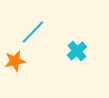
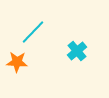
orange star: moved 2 px right, 1 px down; rotated 15 degrees clockwise
